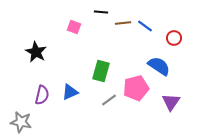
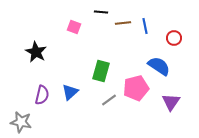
blue line: rotated 42 degrees clockwise
blue triangle: rotated 18 degrees counterclockwise
